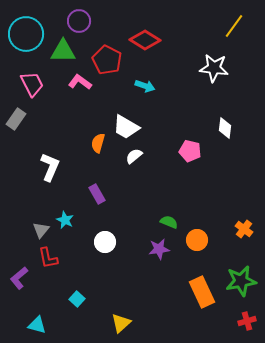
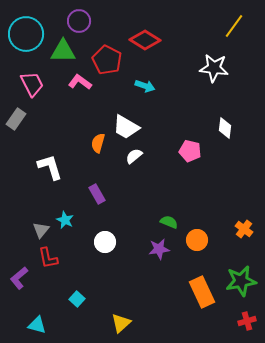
white L-shape: rotated 40 degrees counterclockwise
